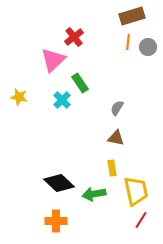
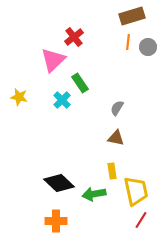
yellow rectangle: moved 3 px down
